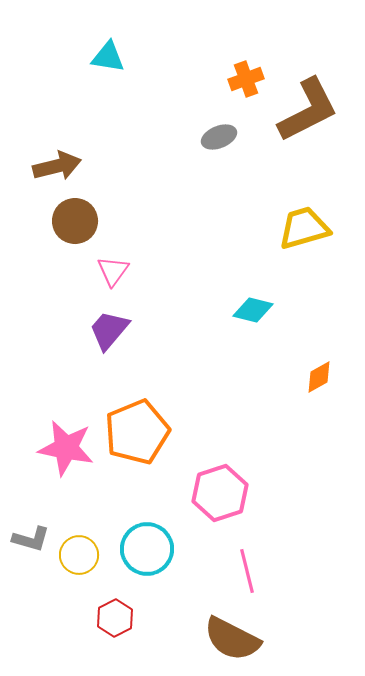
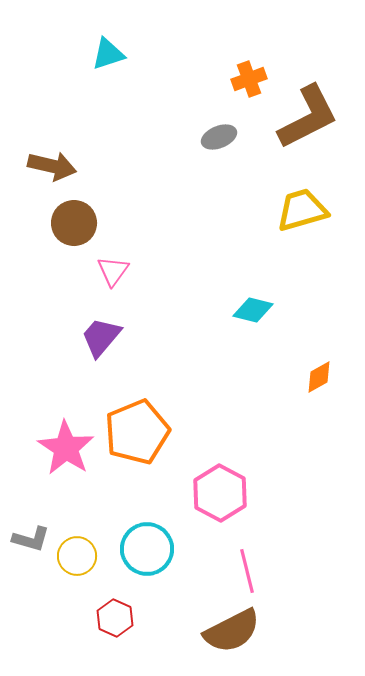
cyan triangle: moved 3 px up; rotated 27 degrees counterclockwise
orange cross: moved 3 px right
brown L-shape: moved 7 px down
brown arrow: moved 5 px left; rotated 27 degrees clockwise
brown circle: moved 1 px left, 2 px down
yellow trapezoid: moved 2 px left, 18 px up
purple trapezoid: moved 8 px left, 7 px down
pink star: rotated 22 degrees clockwise
pink hexagon: rotated 14 degrees counterclockwise
yellow circle: moved 2 px left, 1 px down
red hexagon: rotated 9 degrees counterclockwise
brown semicircle: moved 8 px up; rotated 54 degrees counterclockwise
